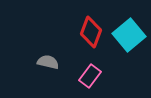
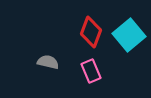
pink rectangle: moved 1 px right, 5 px up; rotated 60 degrees counterclockwise
